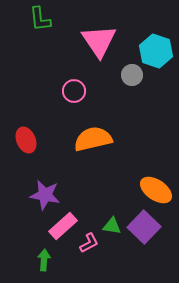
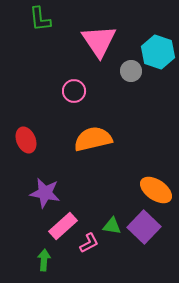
cyan hexagon: moved 2 px right, 1 px down
gray circle: moved 1 px left, 4 px up
purple star: moved 2 px up
